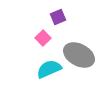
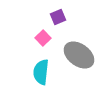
gray ellipse: rotated 8 degrees clockwise
cyan semicircle: moved 8 px left, 3 px down; rotated 60 degrees counterclockwise
